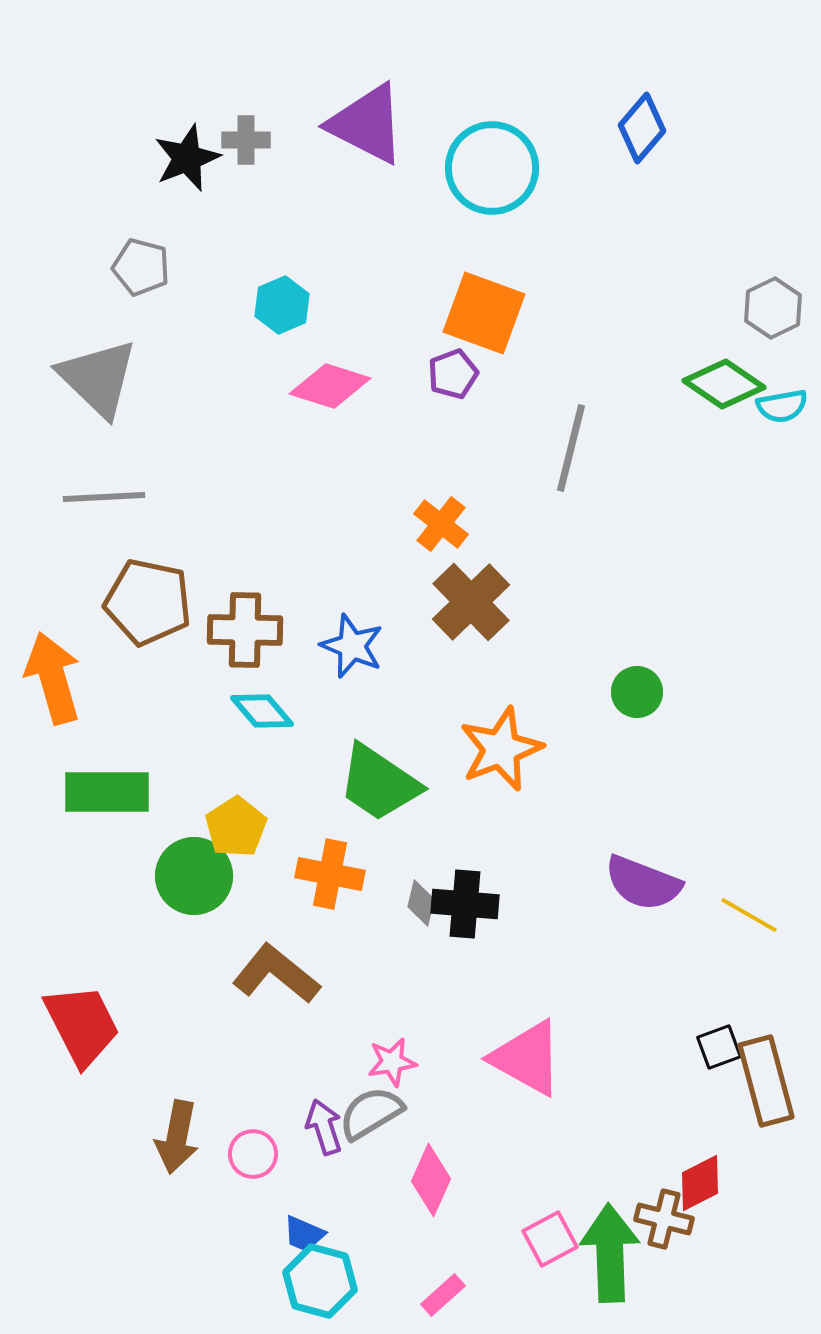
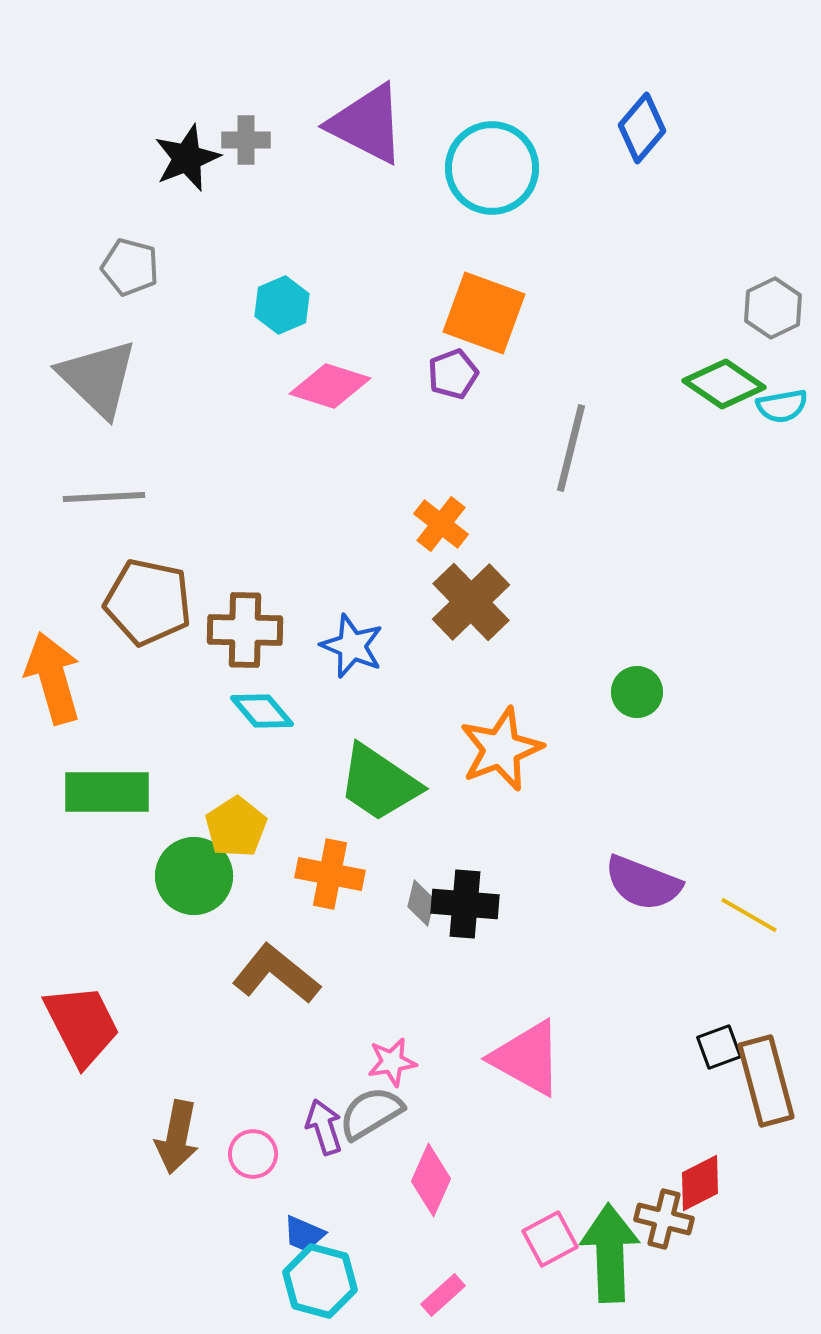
gray pentagon at (141, 267): moved 11 px left
